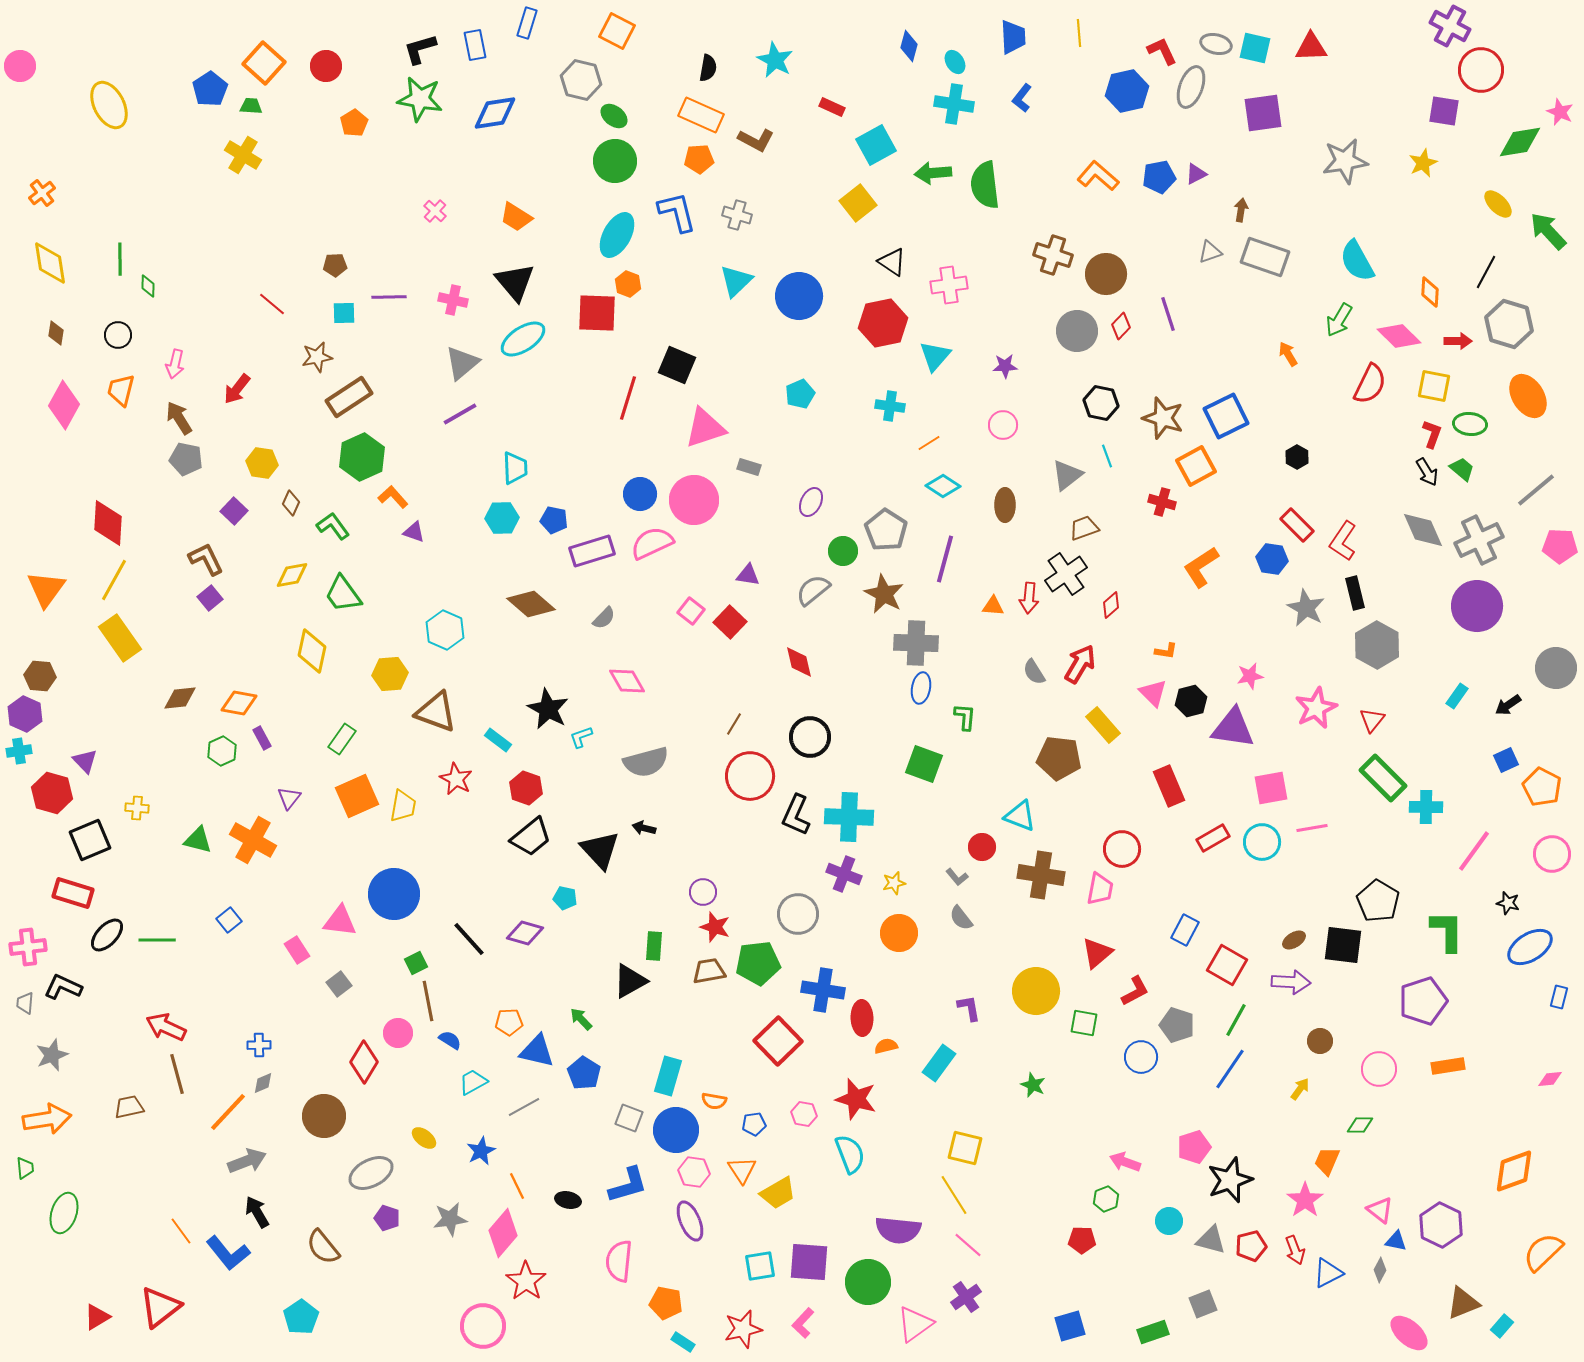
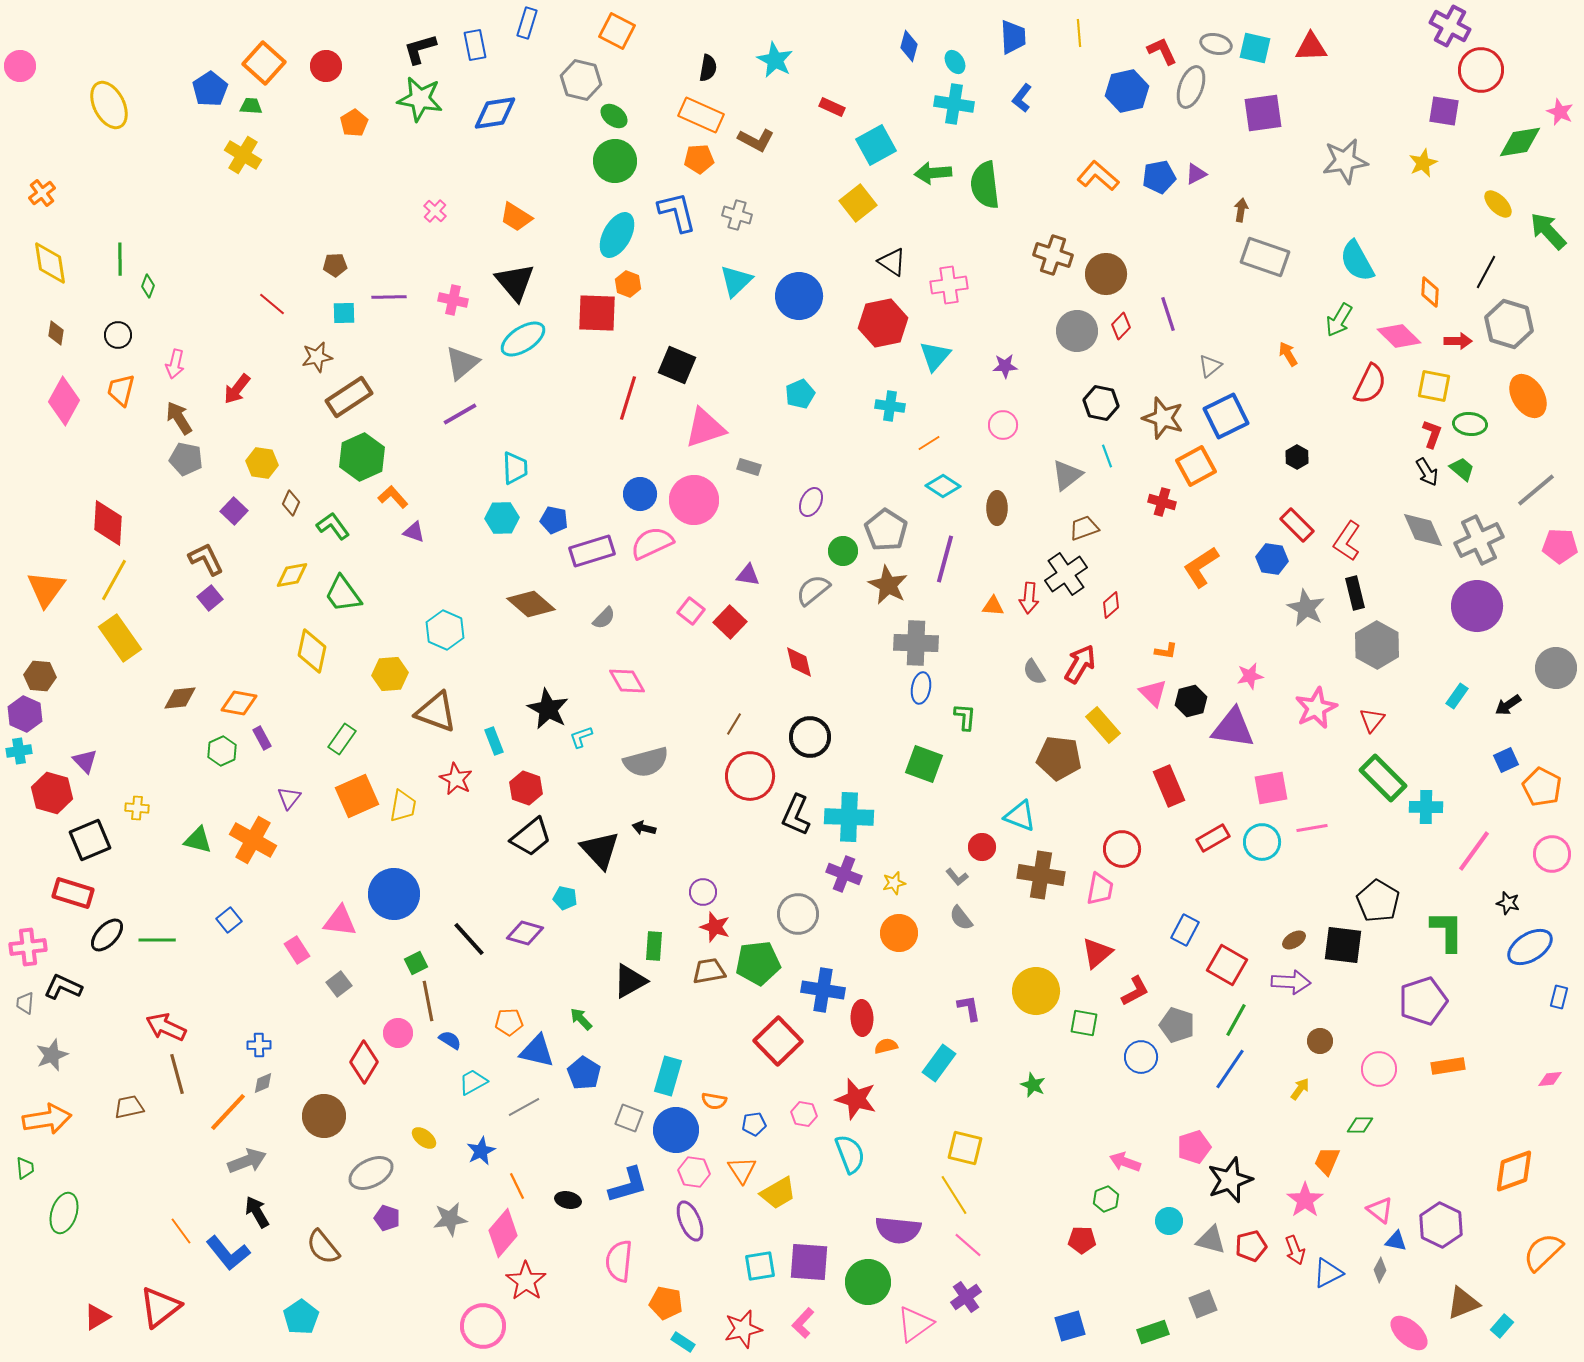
gray triangle at (1210, 252): moved 114 px down; rotated 20 degrees counterclockwise
green diamond at (148, 286): rotated 20 degrees clockwise
pink diamond at (64, 405): moved 4 px up
brown ellipse at (1005, 505): moved 8 px left, 3 px down
red L-shape at (1343, 541): moved 4 px right
brown star at (884, 594): moved 4 px right, 9 px up
cyan rectangle at (498, 740): moved 4 px left, 1 px down; rotated 32 degrees clockwise
